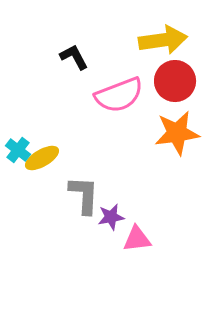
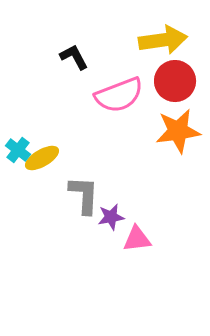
orange star: moved 1 px right, 2 px up
